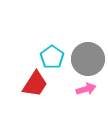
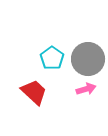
cyan pentagon: moved 1 px down
red trapezoid: moved 1 px left, 8 px down; rotated 80 degrees counterclockwise
